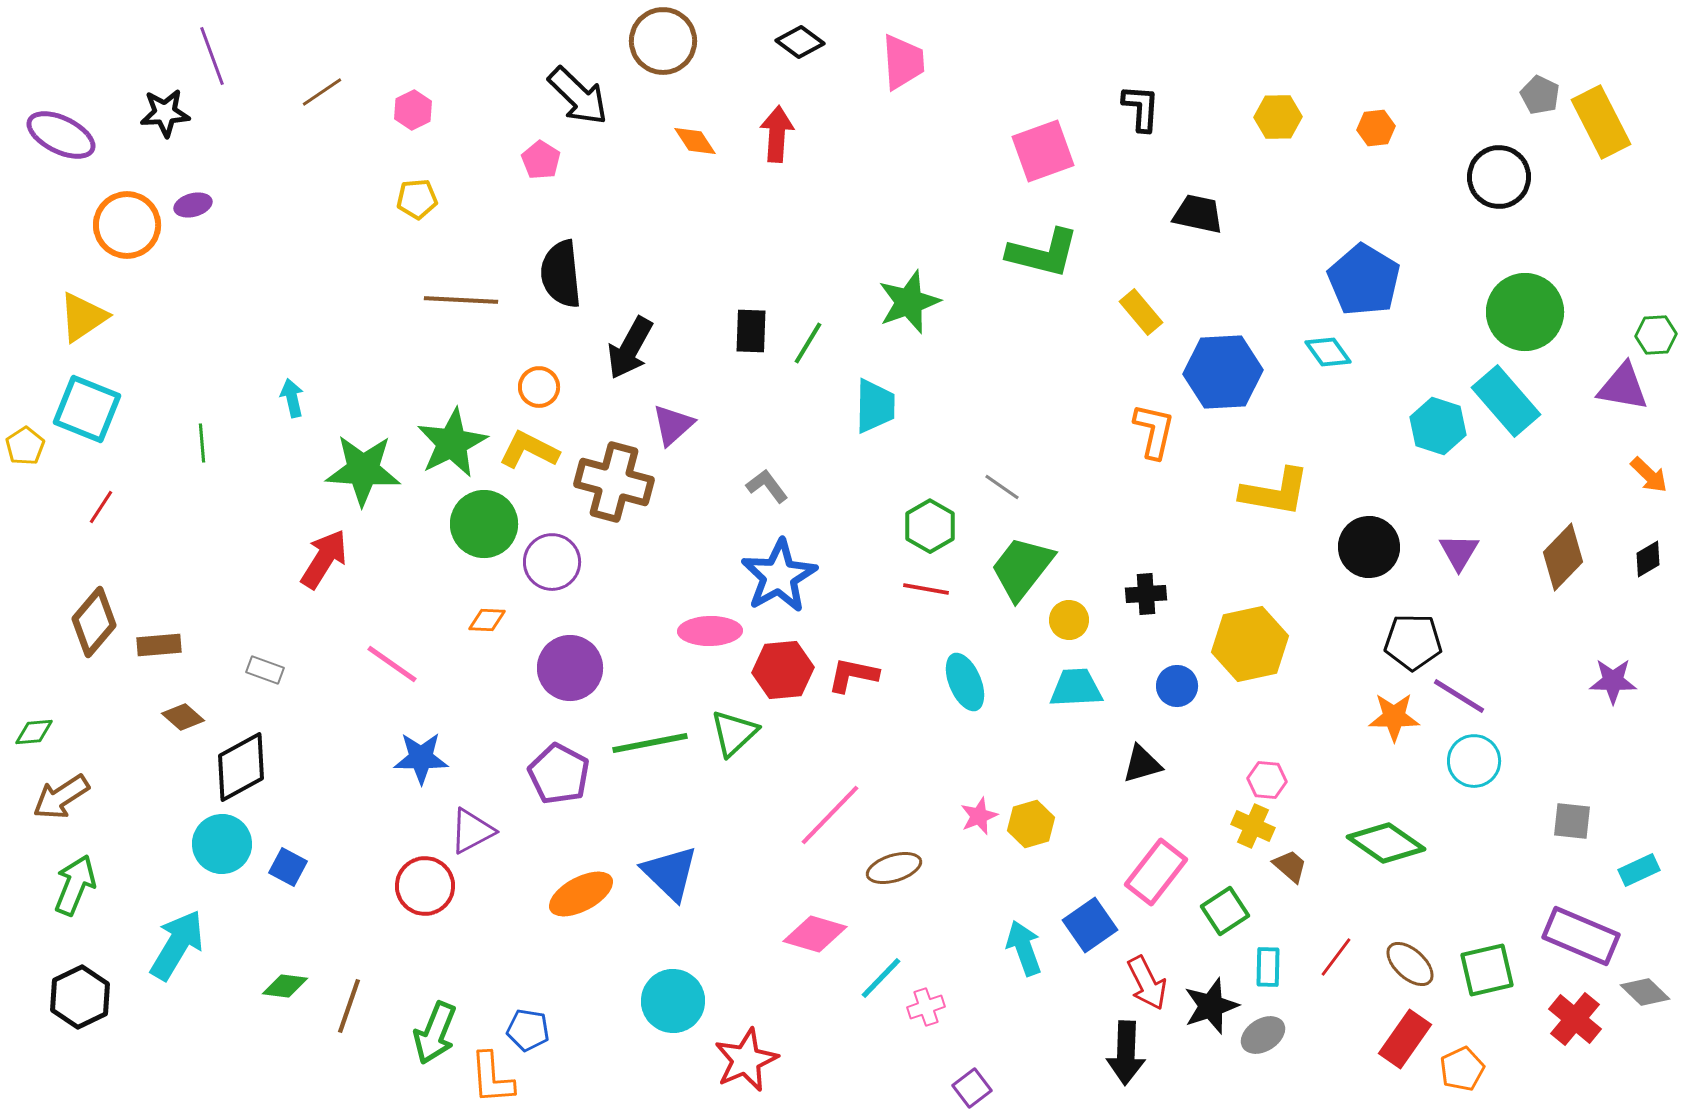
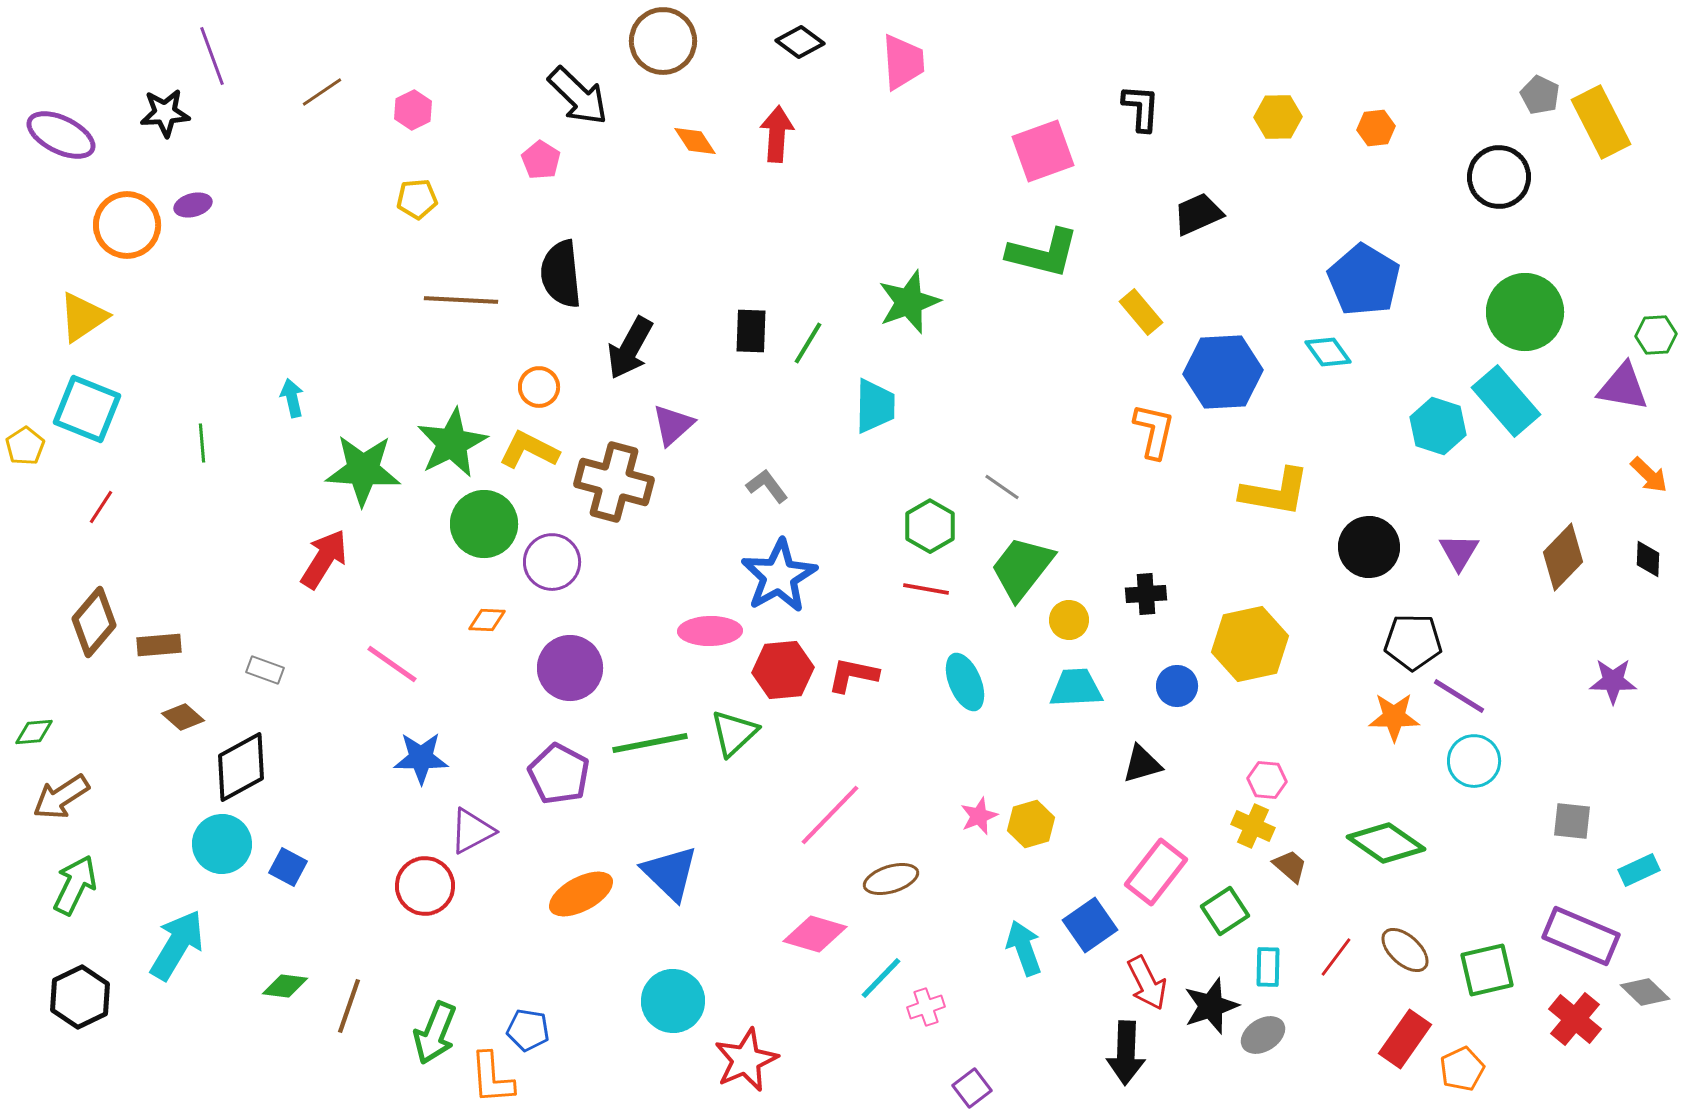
black trapezoid at (1198, 214): rotated 36 degrees counterclockwise
black diamond at (1648, 559): rotated 57 degrees counterclockwise
brown ellipse at (894, 868): moved 3 px left, 11 px down
green arrow at (75, 885): rotated 4 degrees clockwise
brown ellipse at (1410, 964): moved 5 px left, 14 px up
